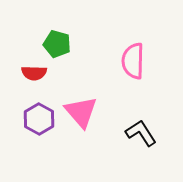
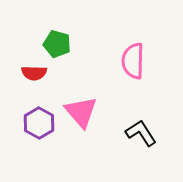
purple hexagon: moved 4 px down
